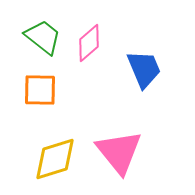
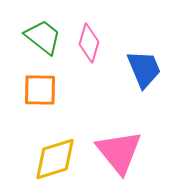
pink diamond: rotated 33 degrees counterclockwise
